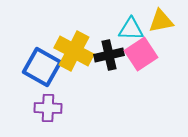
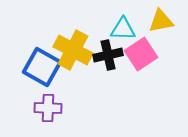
cyan triangle: moved 8 px left
yellow cross: moved 1 px left, 1 px up
black cross: moved 1 px left
